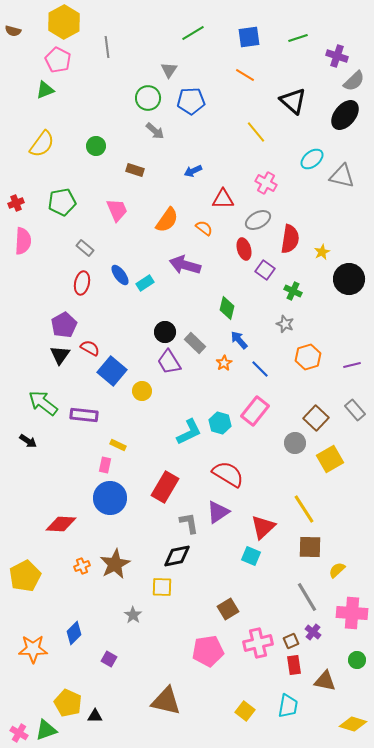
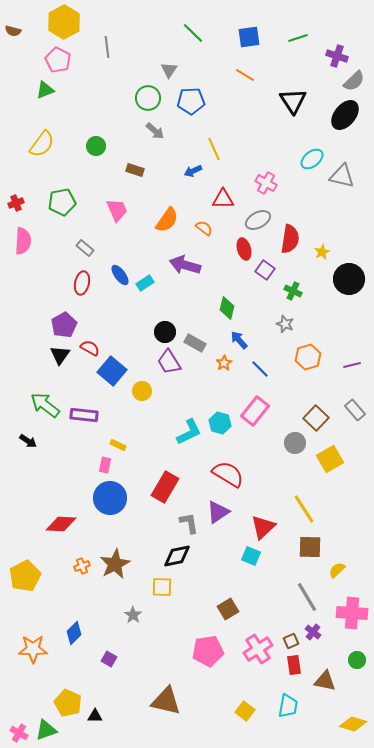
green line at (193, 33): rotated 75 degrees clockwise
black triangle at (293, 101): rotated 16 degrees clockwise
yellow line at (256, 132): moved 42 px left, 17 px down; rotated 15 degrees clockwise
gray rectangle at (195, 343): rotated 15 degrees counterclockwise
green arrow at (43, 403): moved 2 px right, 2 px down
pink cross at (258, 643): moved 6 px down; rotated 20 degrees counterclockwise
